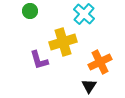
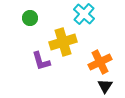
green circle: moved 7 px down
purple L-shape: moved 2 px right, 1 px down
black triangle: moved 16 px right
